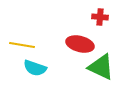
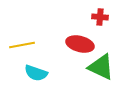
yellow line: rotated 20 degrees counterclockwise
cyan semicircle: moved 1 px right, 5 px down
